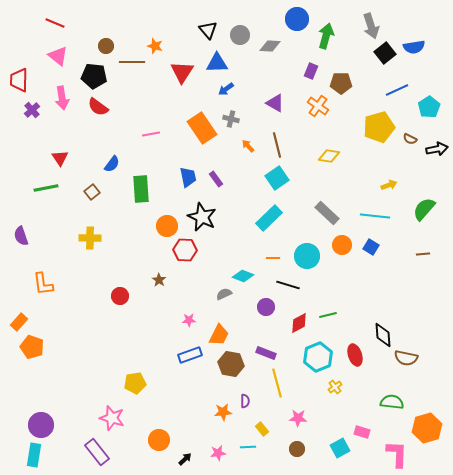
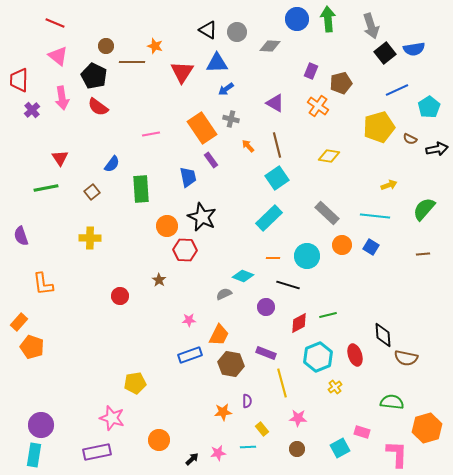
black triangle at (208, 30): rotated 18 degrees counterclockwise
gray circle at (240, 35): moved 3 px left, 3 px up
green arrow at (326, 36): moved 2 px right, 17 px up; rotated 20 degrees counterclockwise
blue semicircle at (414, 47): moved 2 px down
black pentagon at (94, 76): rotated 20 degrees clockwise
brown pentagon at (341, 83): rotated 15 degrees counterclockwise
purple rectangle at (216, 179): moved 5 px left, 19 px up
yellow line at (277, 383): moved 5 px right
purple semicircle at (245, 401): moved 2 px right
purple rectangle at (97, 452): rotated 64 degrees counterclockwise
black arrow at (185, 459): moved 7 px right
